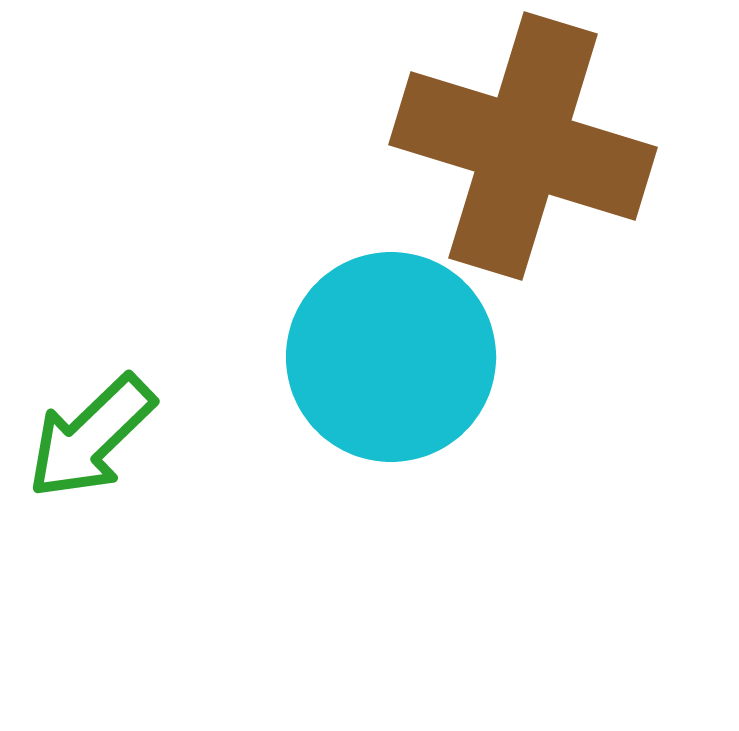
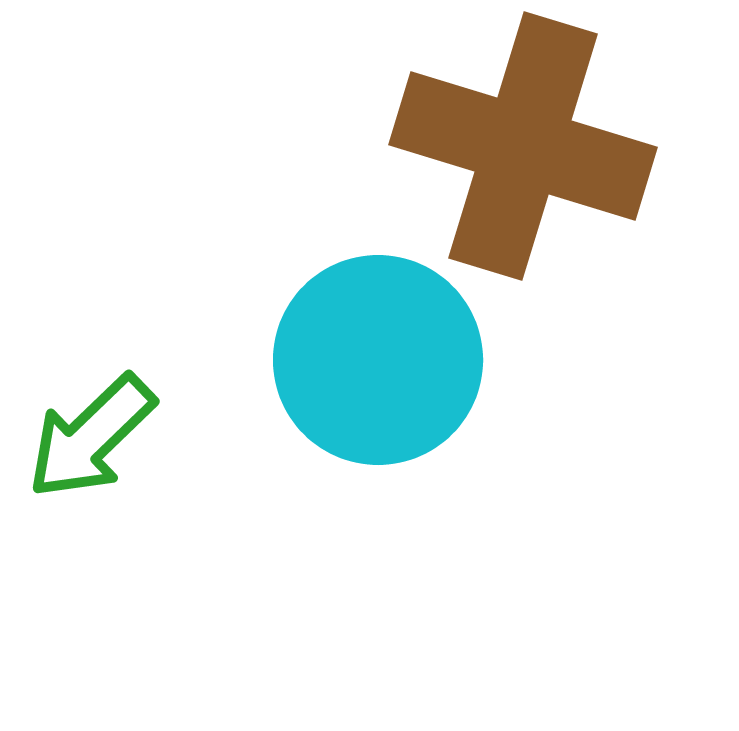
cyan circle: moved 13 px left, 3 px down
